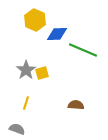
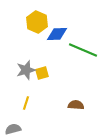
yellow hexagon: moved 2 px right, 2 px down
gray star: rotated 18 degrees clockwise
gray semicircle: moved 4 px left; rotated 35 degrees counterclockwise
